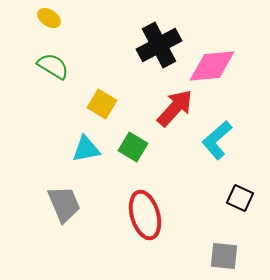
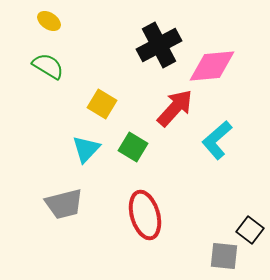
yellow ellipse: moved 3 px down
green semicircle: moved 5 px left
cyan triangle: rotated 36 degrees counterclockwise
black square: moved 10 px right, 32 px down; rotated 12 degrees clockwise
gray trapezoid: rotated 99 degrees clockwise
